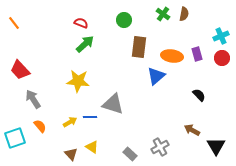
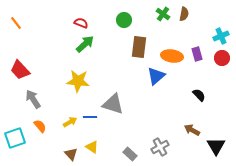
orange line: moved 2 px right
